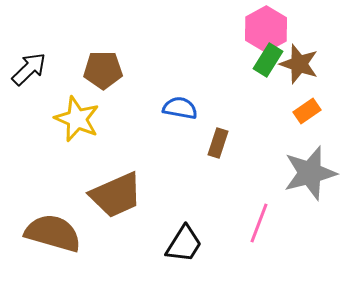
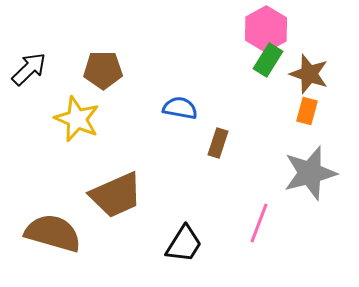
brown star: moved 10 px right, 10 px down
orange rectangle: rotated 40 degrees counterclockwise
